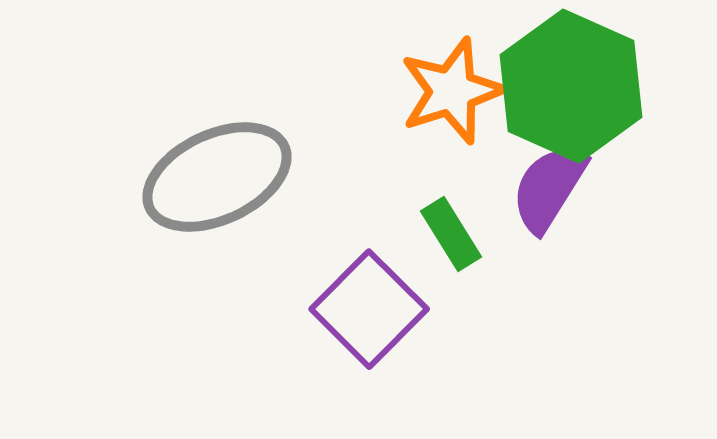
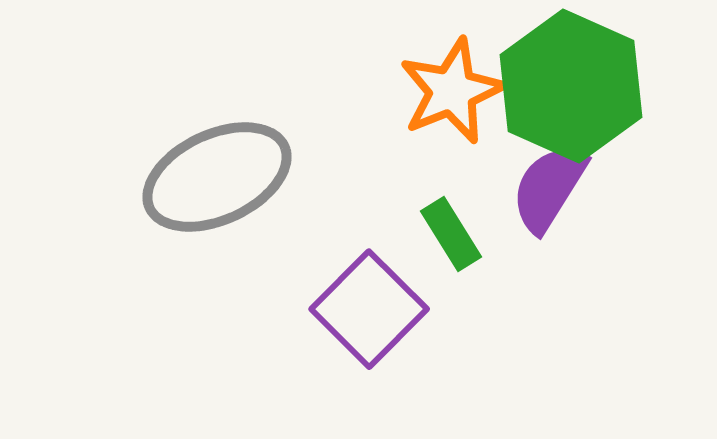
orange star: rotated 4 degrees counterclockwise
